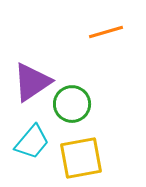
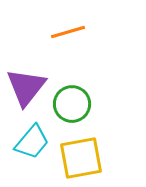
orange line: moved 38 px left
purple triangle: moved 6 px left, 5 px down; rotated 18 degrees counterclockwise
